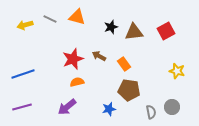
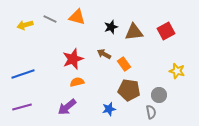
brown arrow: moved 5 px right, 2 px up
gray circle: moved 13 px left, 12 px up
